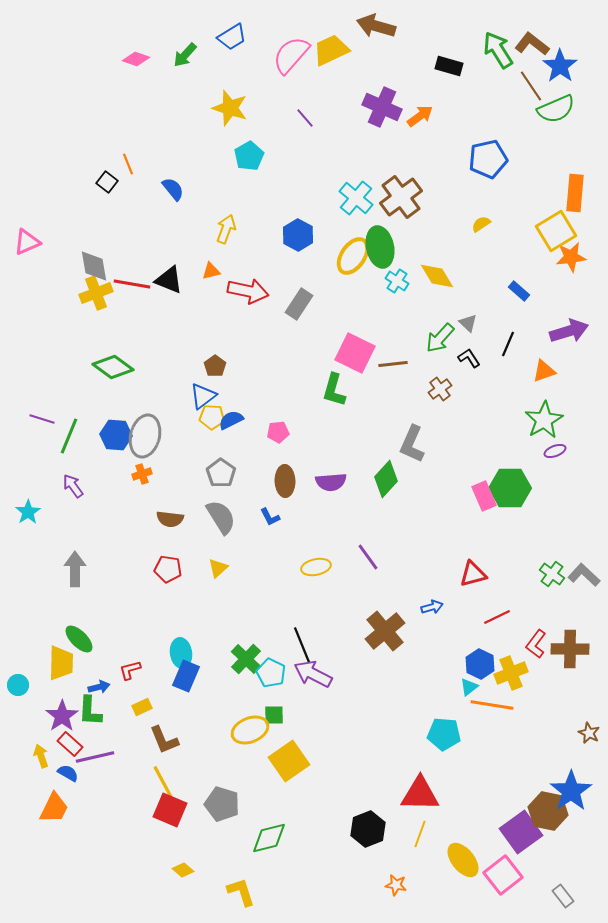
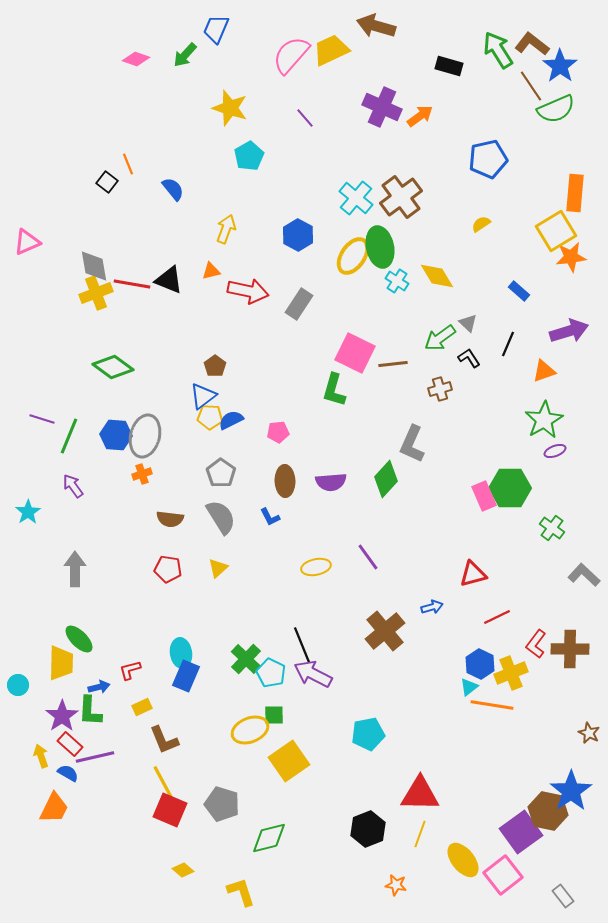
blue trapezoid at (232, 37): moved 16 px left, 8 px up; rotated 144 degrees clockwise
green arrow at (440, 338): rotated 12 degrees clockwise
brown cross at (440, 389): rotated 20 degrees clockwise
yellow pentagon at (212, 417): moved 2 px left
green cross at (552, 574): moved 46 px up
cyan pentagon at (444, 734): moved 76 px left; rotated 16 degrees counterclockwise
